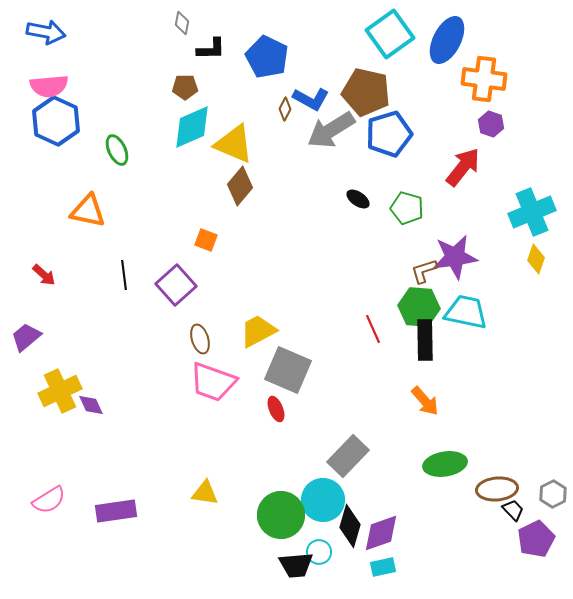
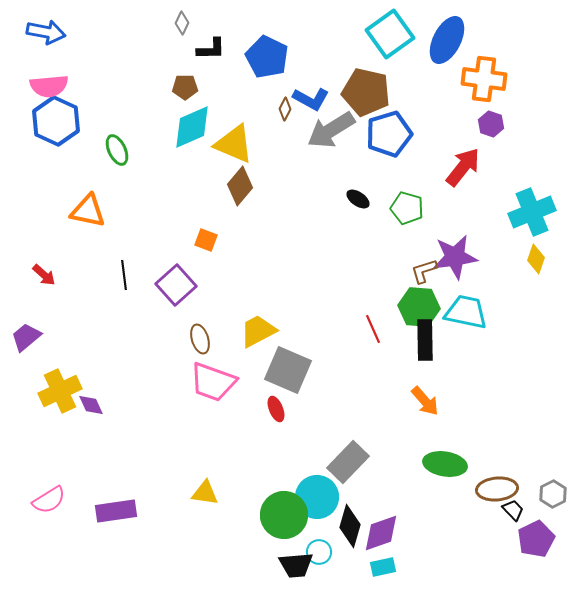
gray diamond at (182, 23): rotated 15 degrees clockwise
gray rectangle at (348, 456): moved 6 px down
green ellipse at (445, 464): rotated 18 degrees clockwise
cyan circle at (323, 500): moved 6 px left, 3 px up
green circle at (281, 515): moved 3 px right
